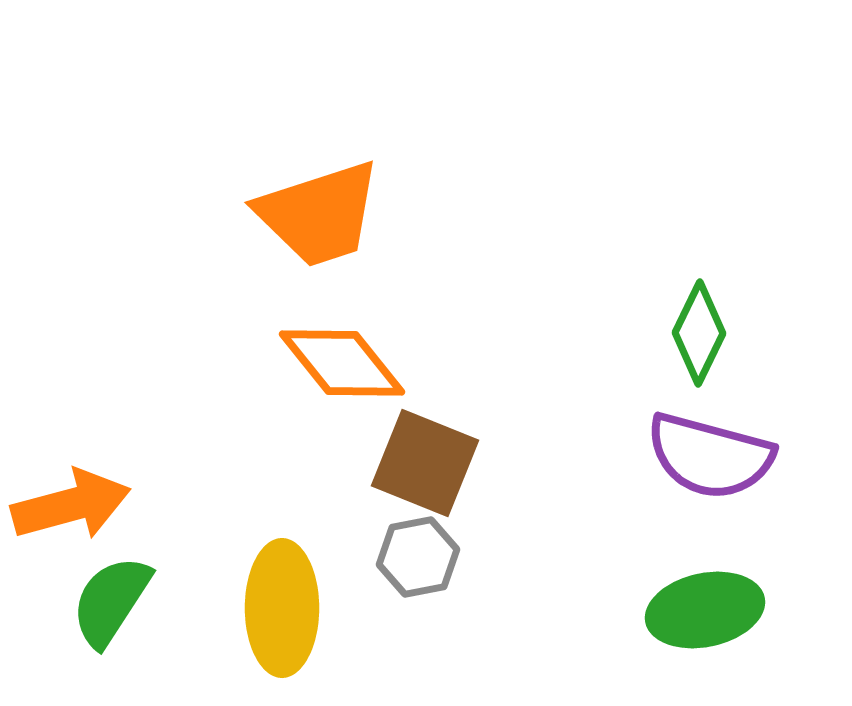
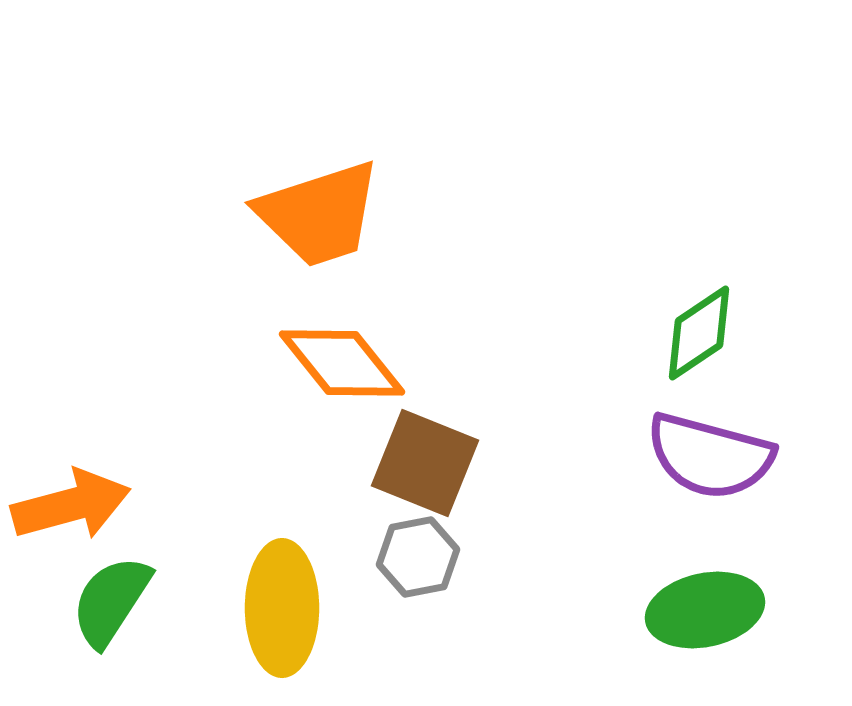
green diamond: rotated 30 degrees clockwise
